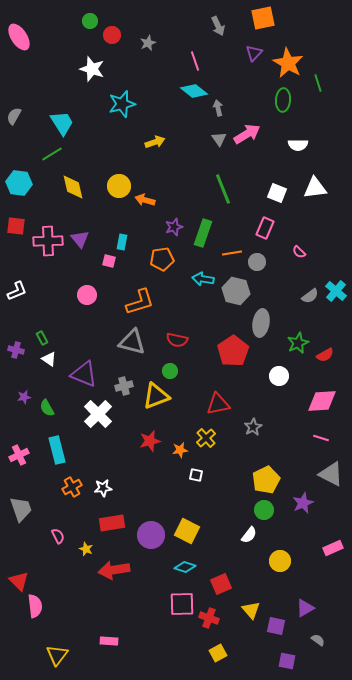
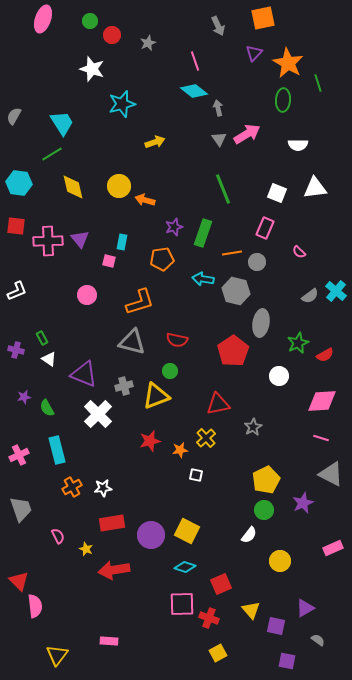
pink ellipse at (19, 37): moved 24 px right, 18 px up; rotated 52 degrees clockwise
